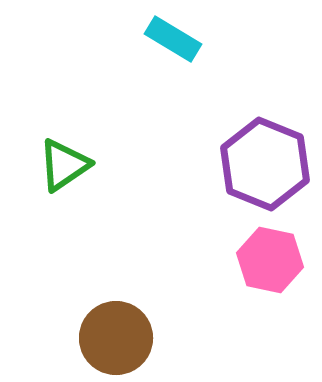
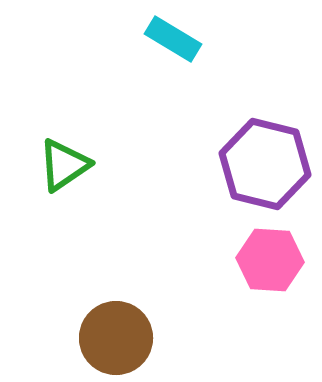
purple hexagon: rotated 8 degrees counterclockwise
pink hexagon: rotated 8 degrees counterclockwise
